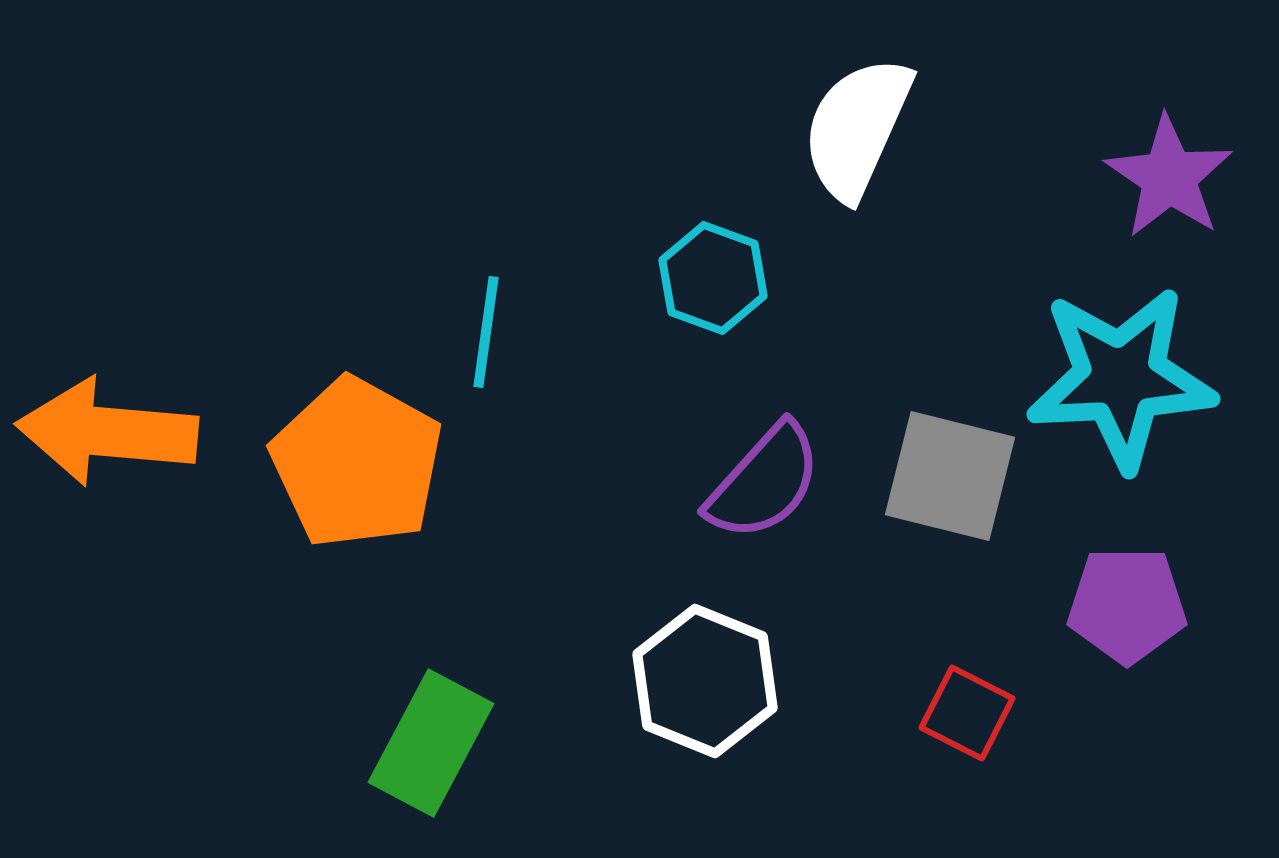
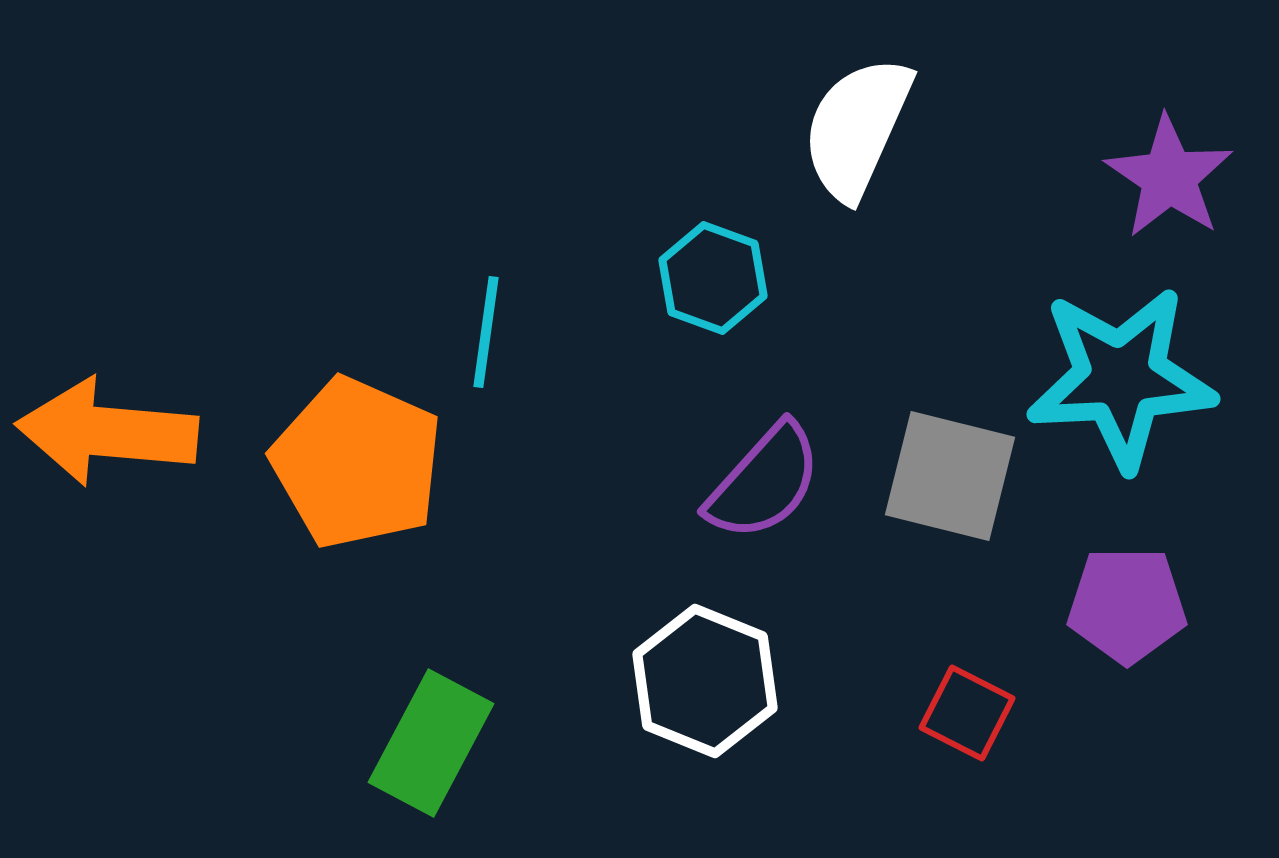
orange pentagon: rotated 5 degrees counterclockwise
